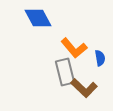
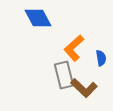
orange L-shape: rotated 88 degrees clockwise
blue semicircle: moved 1 px right
gray rectangle: moved 1 px left, 3 px down
